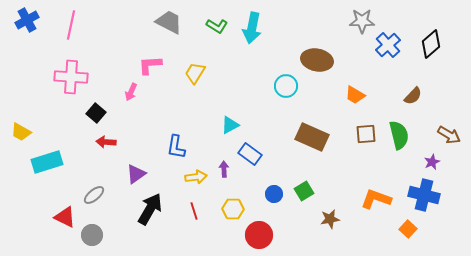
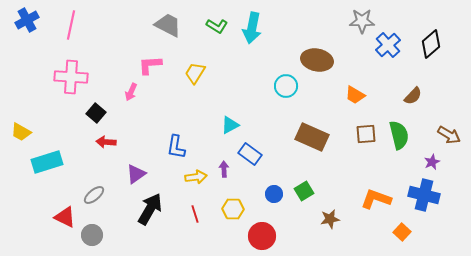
gray trapezoid at (169, 22): moved 1 px left, 3 px down
red line at (194, 211): moved 1 px right, 3 px down
orange square at (408, 229): moved 6 px left, 3 px down
red circle at (259, 235): moved 3 px right, 1 px down
